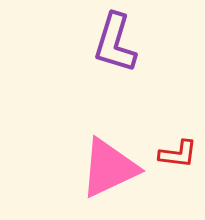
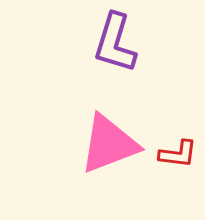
pink triangle: moved 24 px up; rotated 4 degrees clockwise
